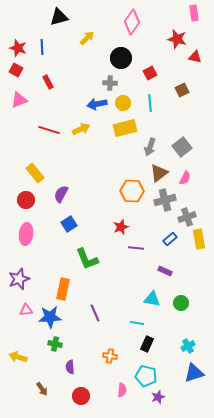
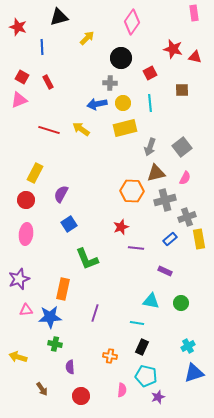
red star at (177, 39): moved 4 px left, 10 px down
red star at (18, 48): moved 21 px up
red square at (16, 70): moved 6 px right, 7 px down
brown square at (182, 90): rotated 24 degrees clockwise
yellow arrow at (81, 129): rotated 120 degrees counterclockwise
yellow rectangle at (35, 173): rotated 66 degrees clockwise
brown triangle at (159, 173): moved 3 px left; rotated 24 degrees clockwise
cyan triangle at (152, 299): moved 1 px left, 2 px down
purple line at (95, 313): rotated 42 degrees clockwise
black rectangle at (147, 344): moved 5 px left, 3 px down
